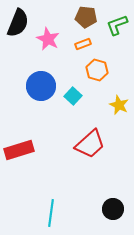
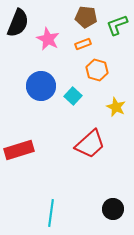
yellow star: moved 3 px left, 2 px down
